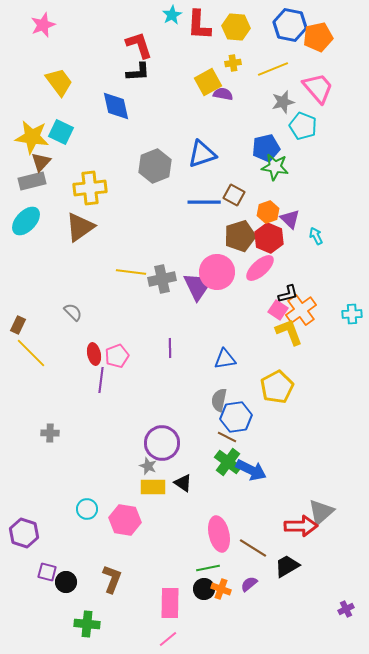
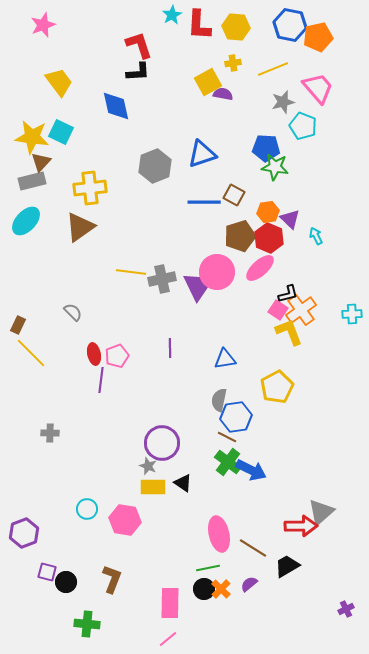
blue pentagon at (266, 148): rotated 16 degrees clockwise
orange hexagon at (268, 212): rotated 10 degrees clockwise
purple hexagon at (24, 533): rotated 20 degrees clockwise
orange cross at (221, 589): rotated 24 degrees clockwise
